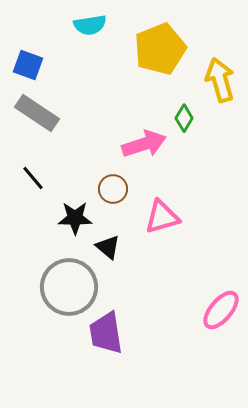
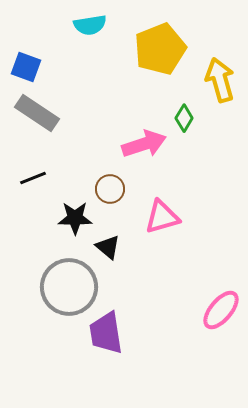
blue square: moved 2 px left, 2 px down
black line: rotated 72 degrees counterclockwise
brown circle: moved 3 px left
